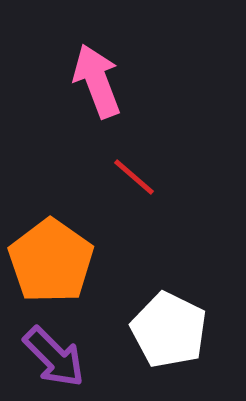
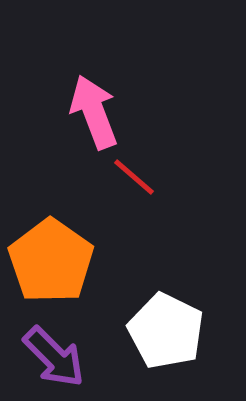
pink arrow: moved 3 px left, 31 px down
white pentagon: moved 3 px left, 1 px down
